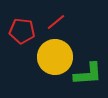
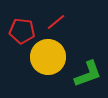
yellow circle: moved 7 px left
green L-shape: rotated 16 degrees counterclockwise
